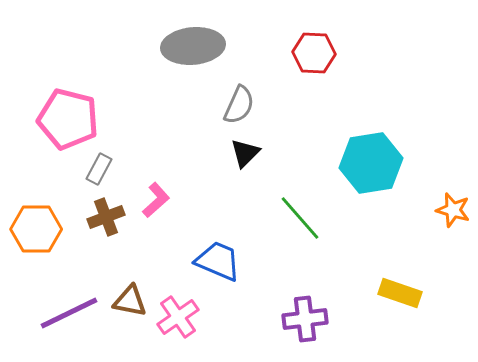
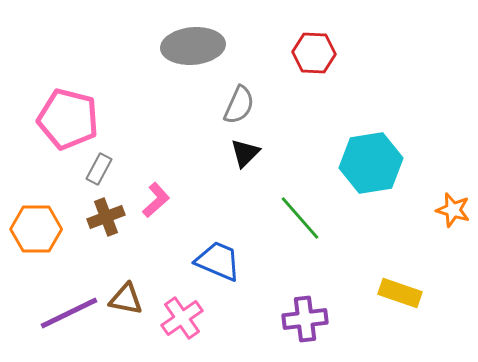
brown triangle: moved 4 px left, 2 px up
pink cross: moved 4 px right, 1 px down
